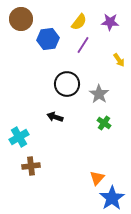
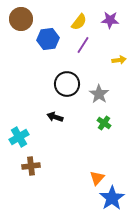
purple star: moved 2 px up
yellow arrow: rotated 64 degrees counterclockwise
